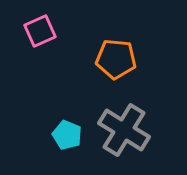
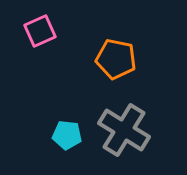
orange pentagon: rotated 6 degrees clockwise
cyan pentagon: rotated 16 degrees counterclockwise
